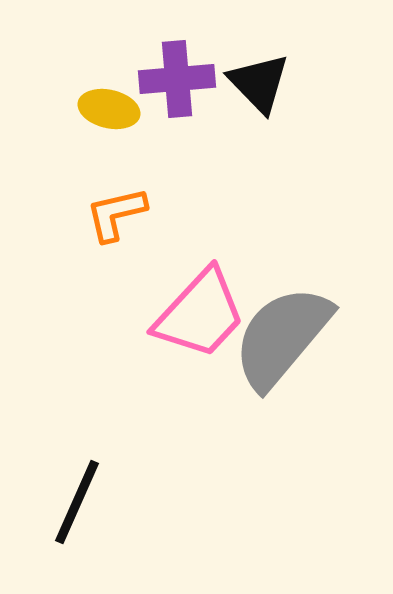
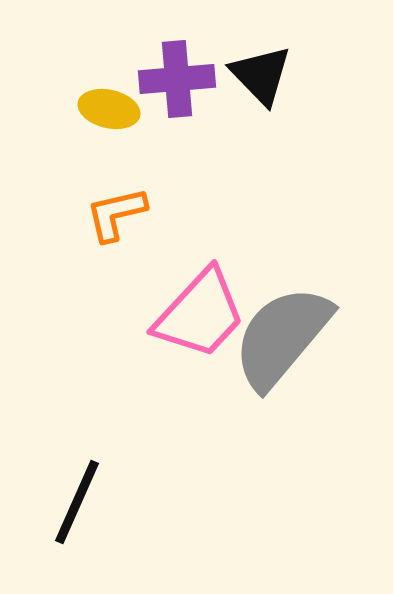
black triangle: moved 2 px right, 8 px up
